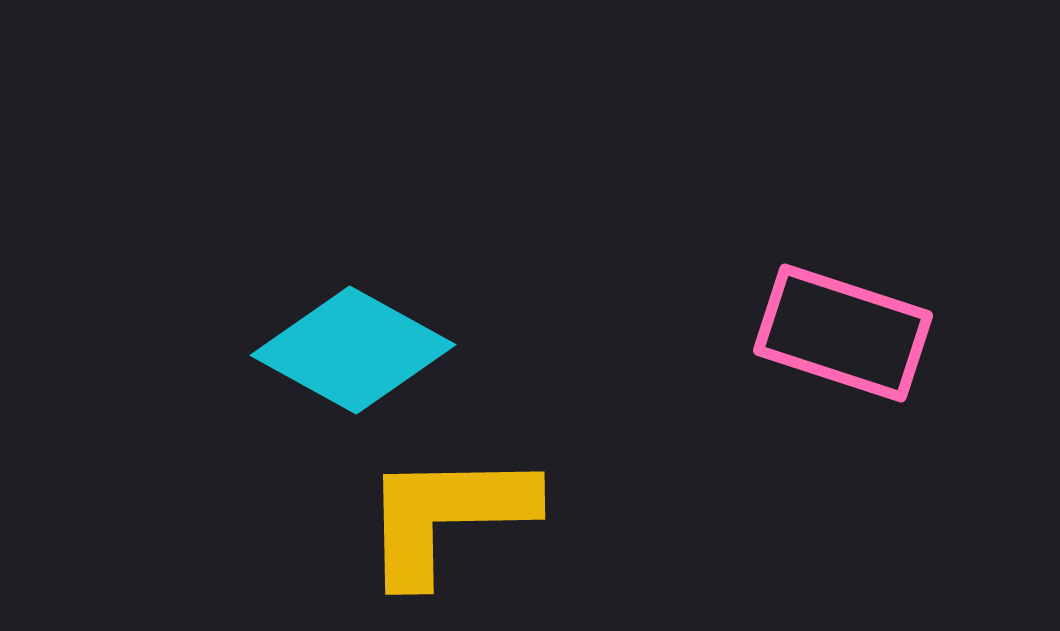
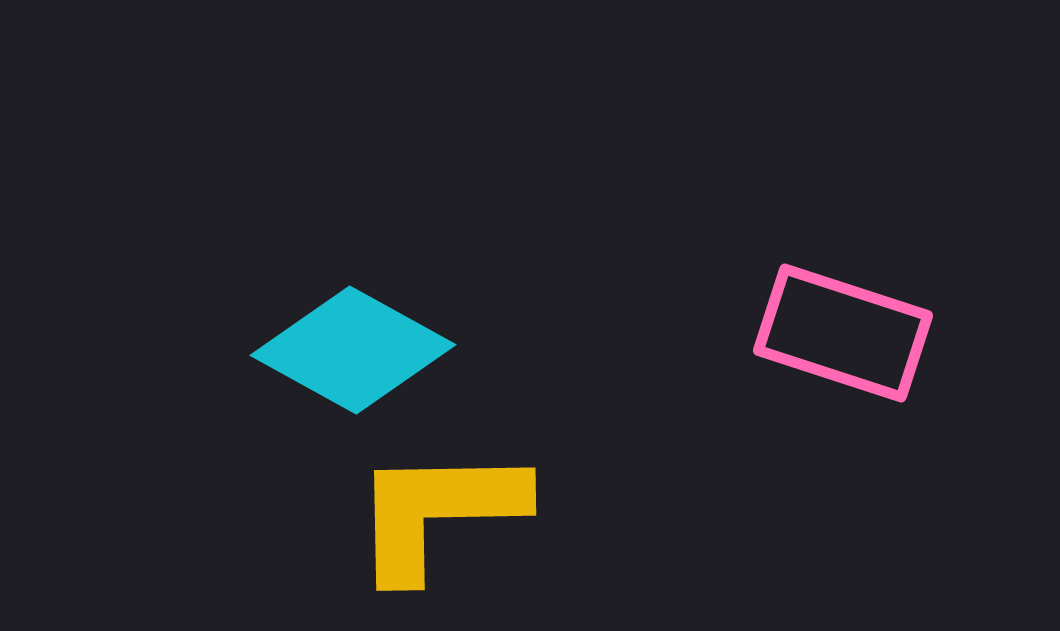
yellow L-shape: moved 9 px left, 4 px up
